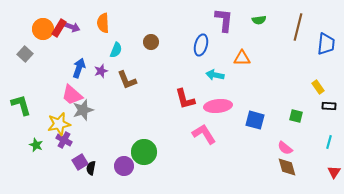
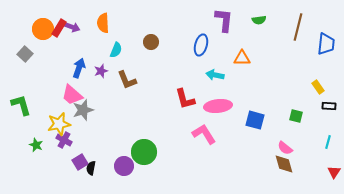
cyan line: moved 1 px left
brown diamond: moved 3 px left, 3 px up
